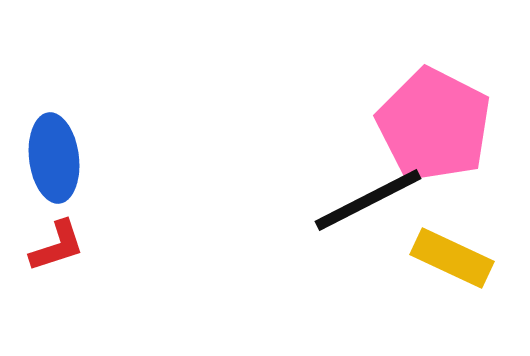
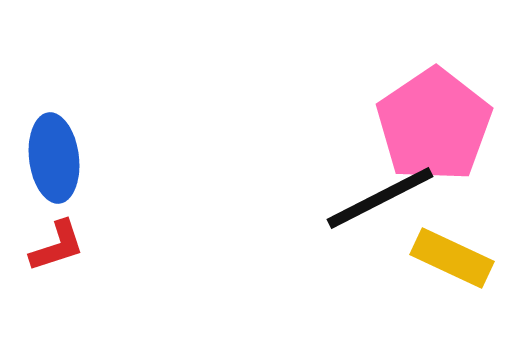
pink pentagon: rotated 11 degrees clockwise
black line: moved 12 px right, 2 px up
